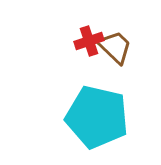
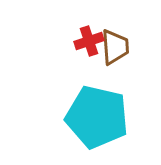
brown trapezoid: rotated 42 degrees clockwise
